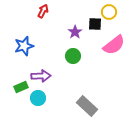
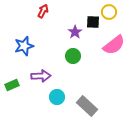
black square: moved 2 px left, 2 px up
green rectangle: moved 9 px left, 2 px up
cyan circle: moved 19 px right, 1 px up
